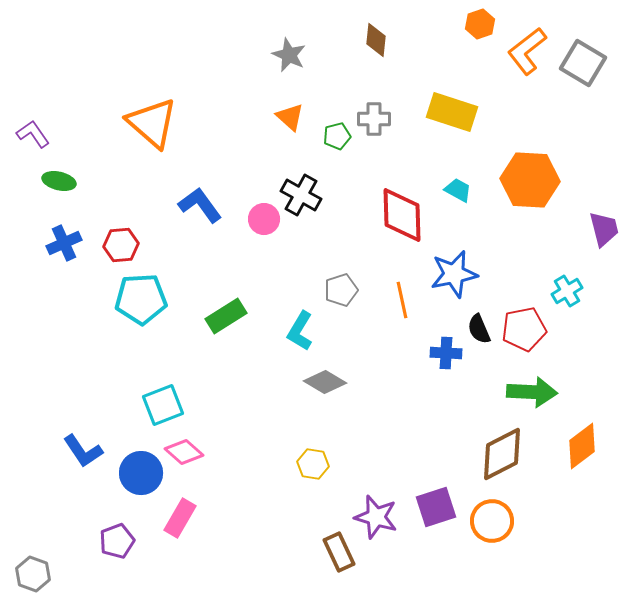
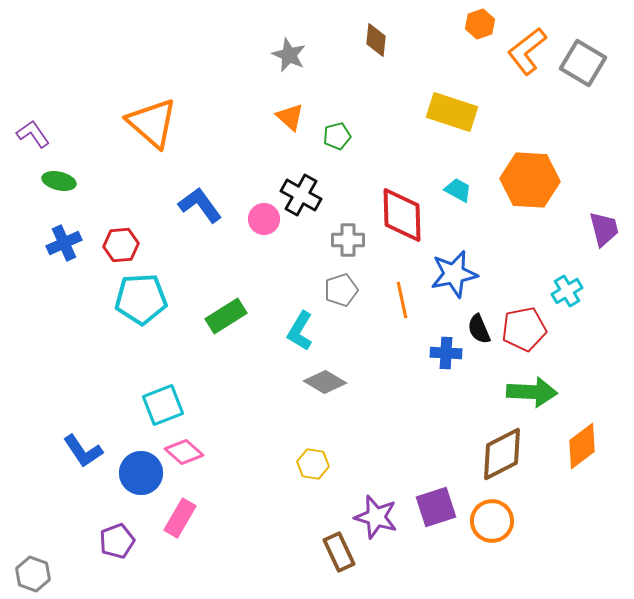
gray cross at (374, 119): moved 26 px left, 121 px down
